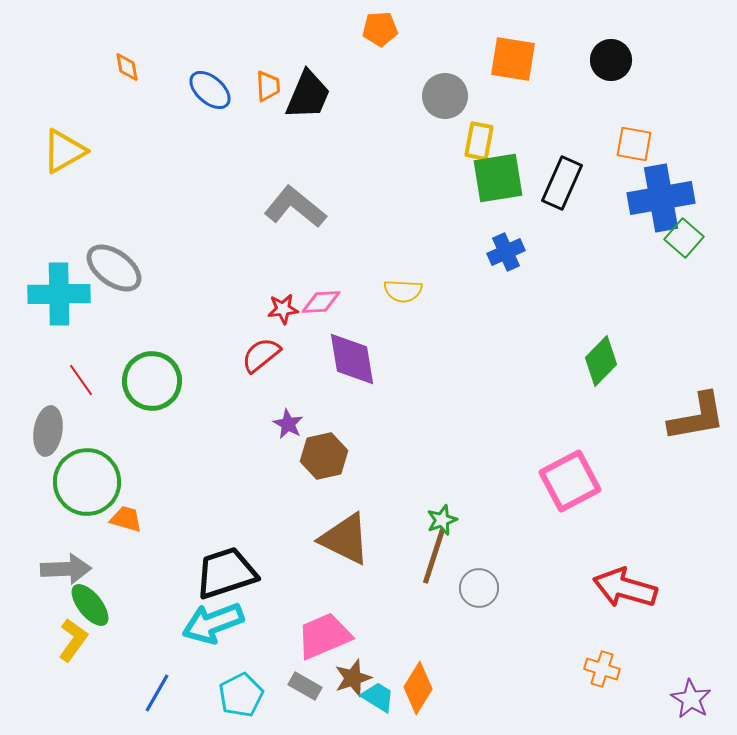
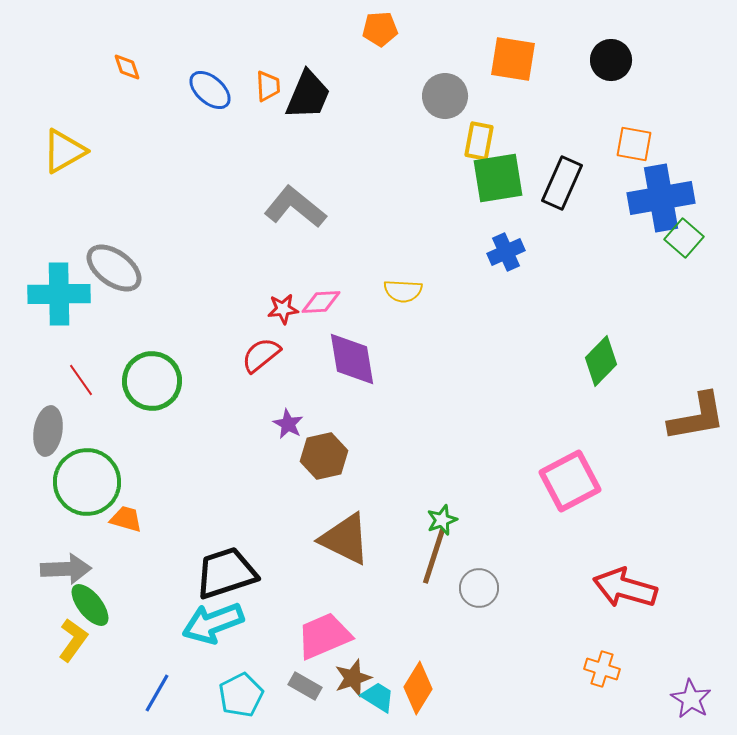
orange diamond at (127, 67): rotated 8 degrees counterclockwise
